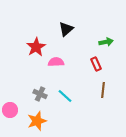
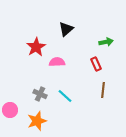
pink semicircle: moved 1 px right
